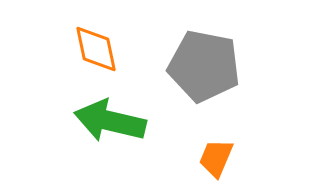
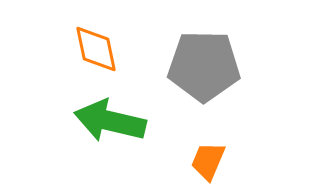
gray pentagon: rotated 10 degrees counterclockwise
orange trapezoid: moved 8 px left, 3 px down
